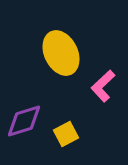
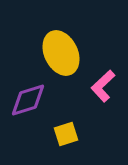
purple diamond: moved 4 px right, 21 px up
yellow square: rotated 10 degrees clockwise
